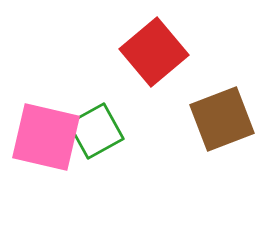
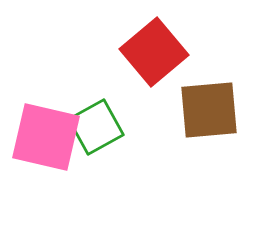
brown square: moved 13 px left, 9 px up; rotated 16 degrees clockwise
green square: moved 4 px up
